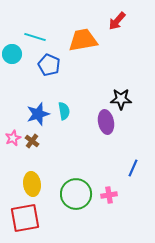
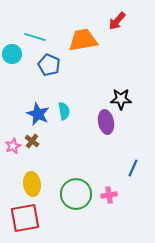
blue star: rotated 30 degrees counterclockwise
pink star: moved 8 px down
